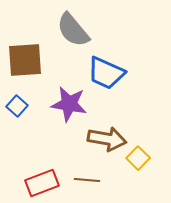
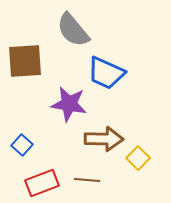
brown square: moved 1 px down
blue square: moved 5 px right, 39 px down
brown arrow: moved 3 px left; rotated 9 degrees counterclockwise
